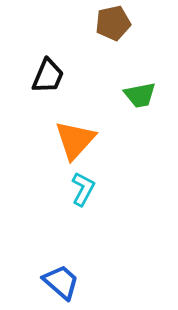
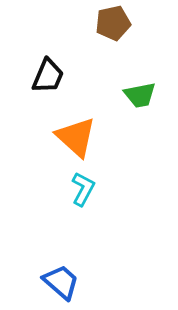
orange triangle: moved 1 px right, 3 px up; rotated 30 degrees counterclockwise
